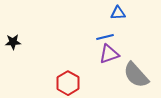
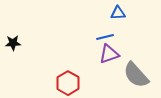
black star: moved 1 px down
